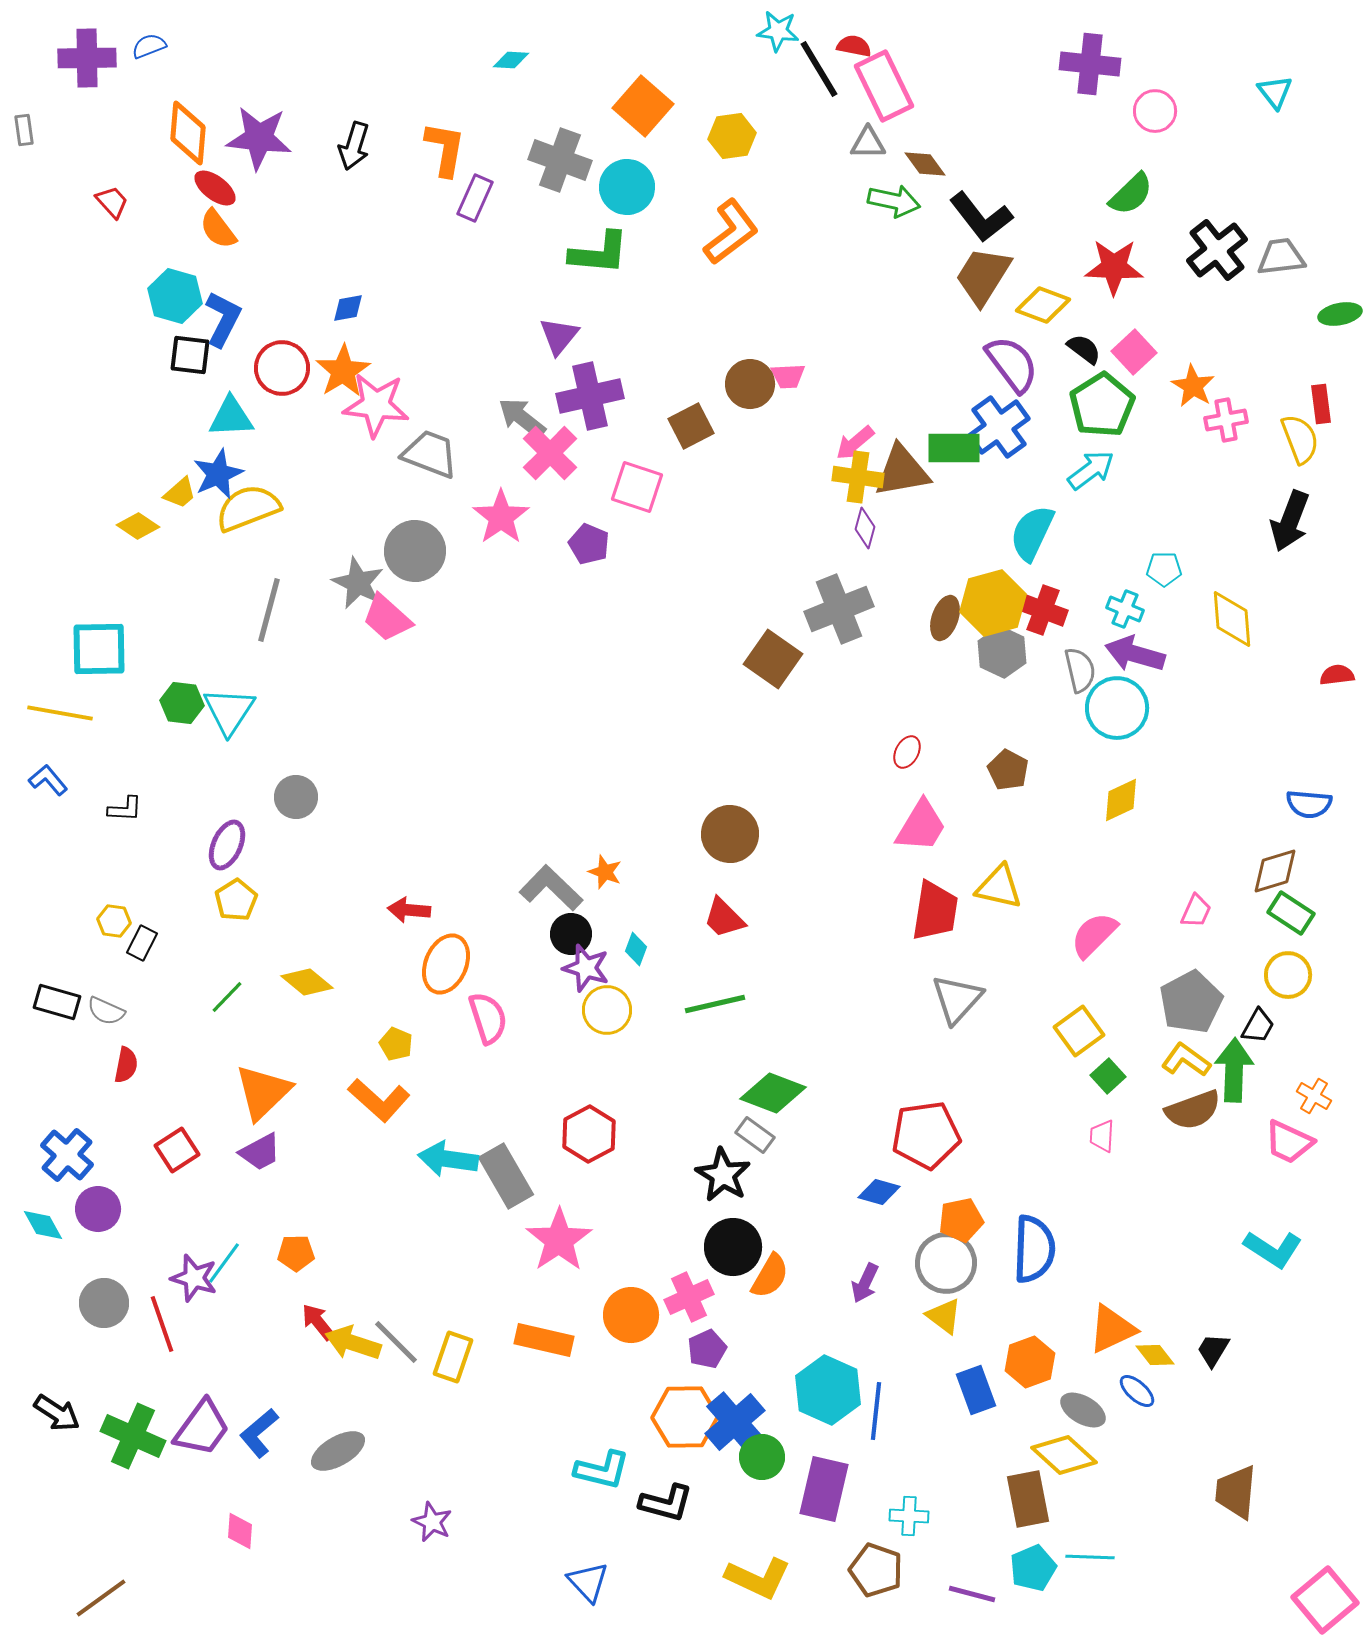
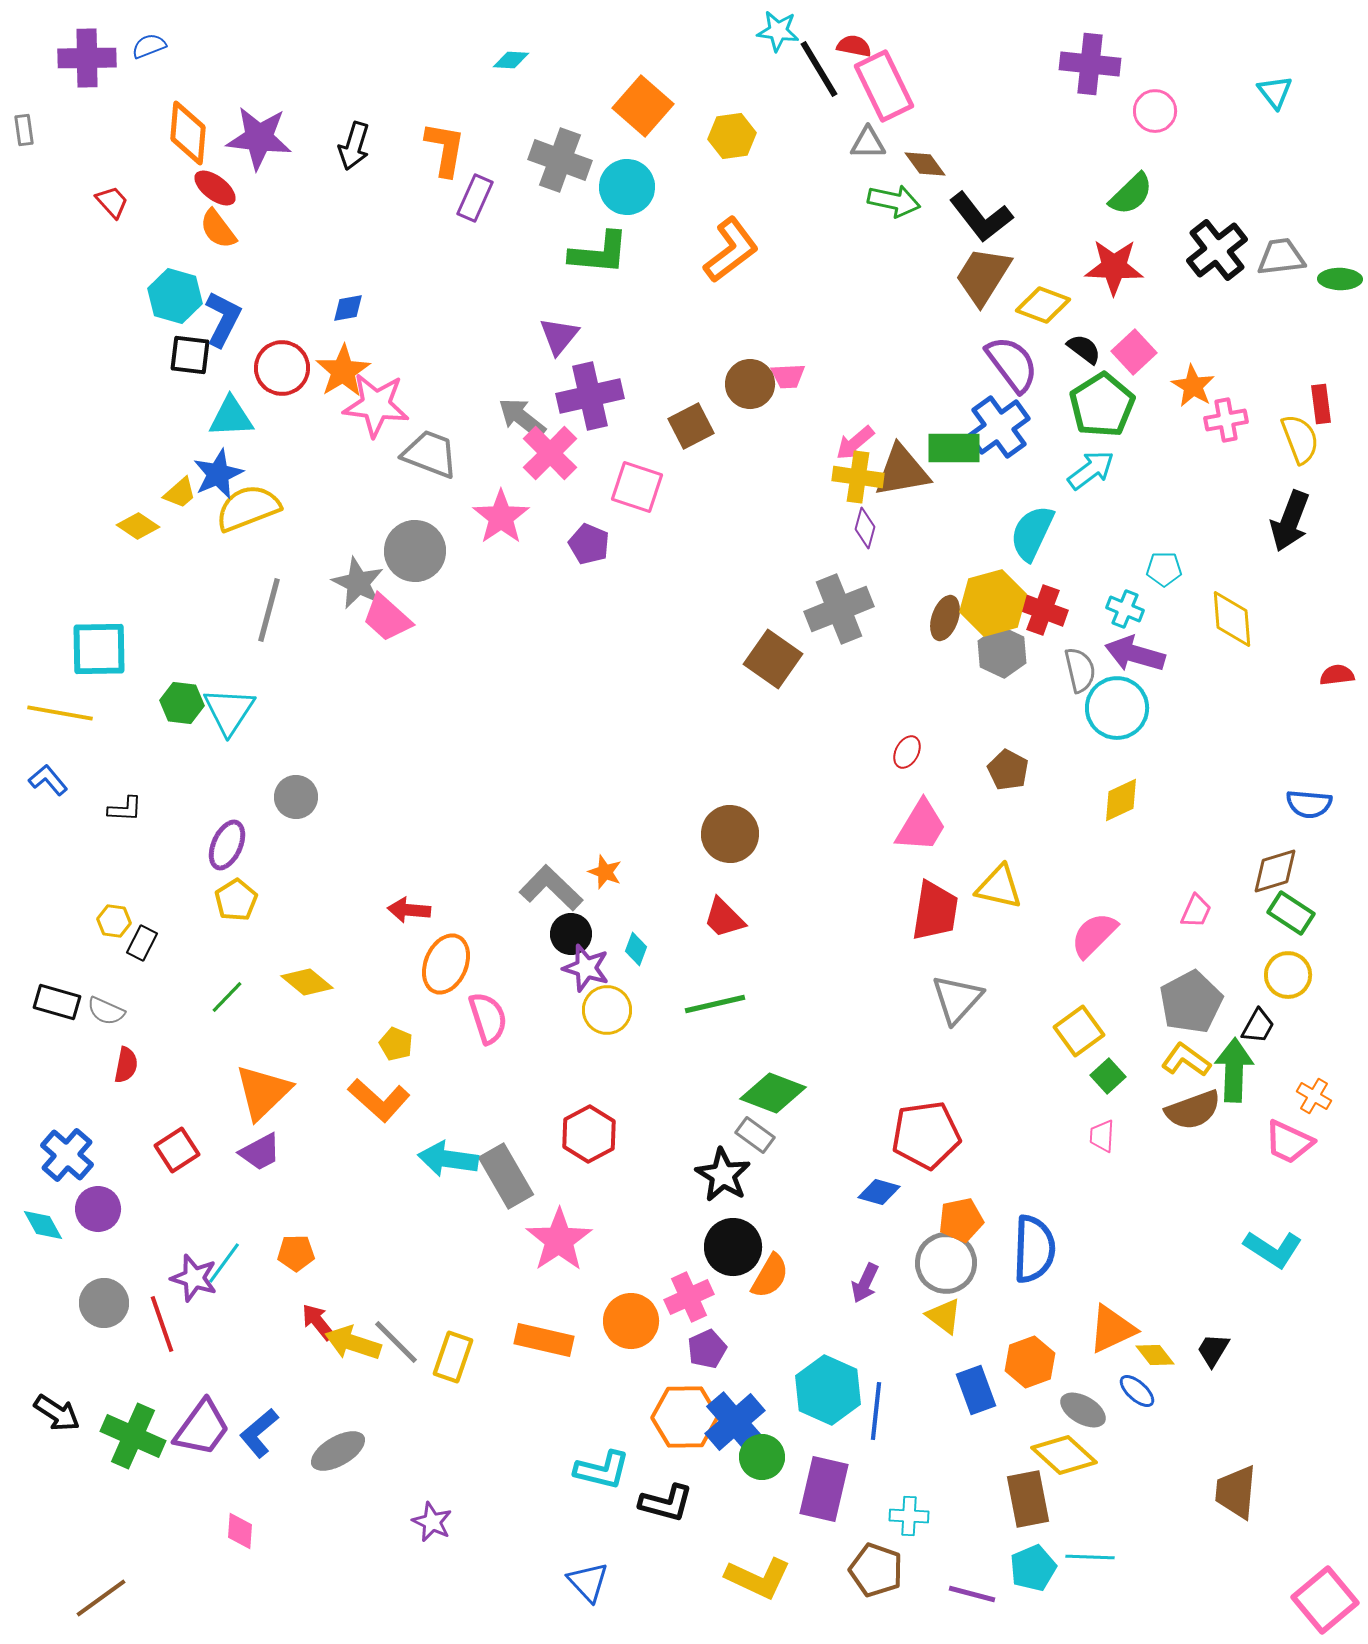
orange L-shape at (731, 232): moved 18 px down
green ellipse at (1340, 314): moved 35 px up; rotated 12 degrees clockwise
orange circle at (631, 1315): moved 6 px down
